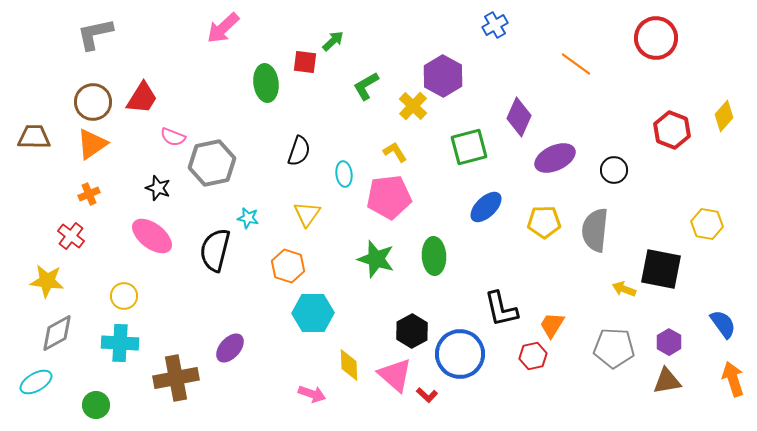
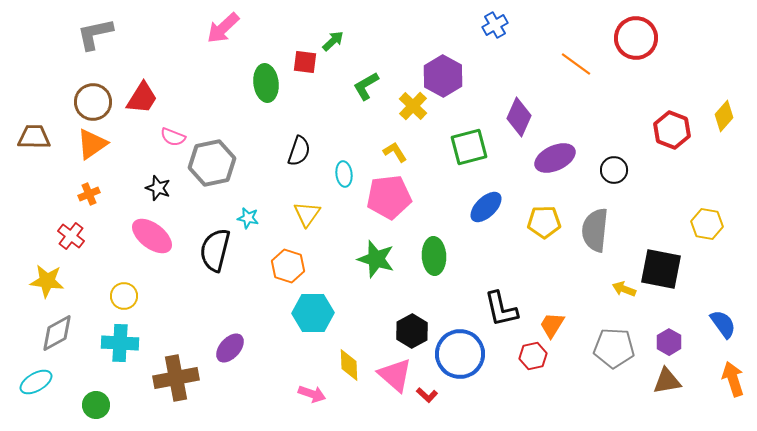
red circle at (656, 38): moved 20 px left
